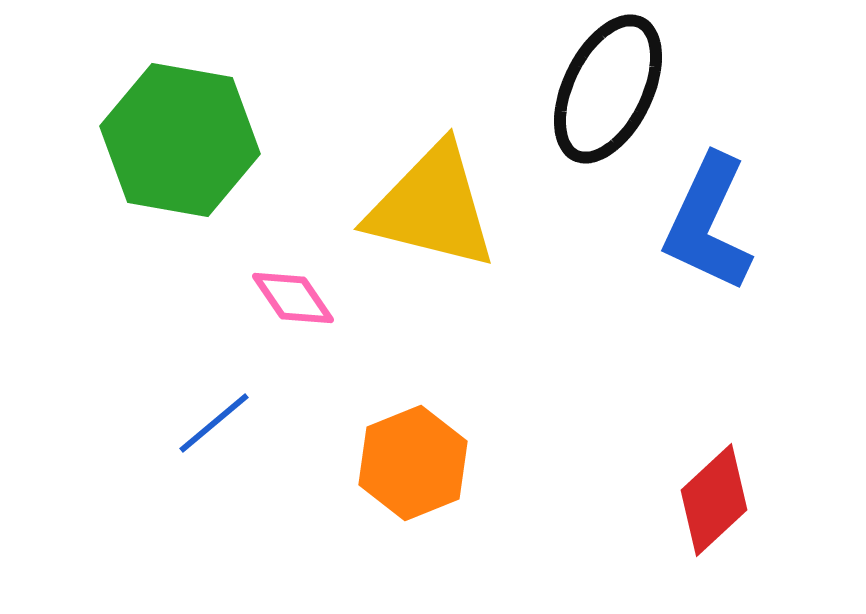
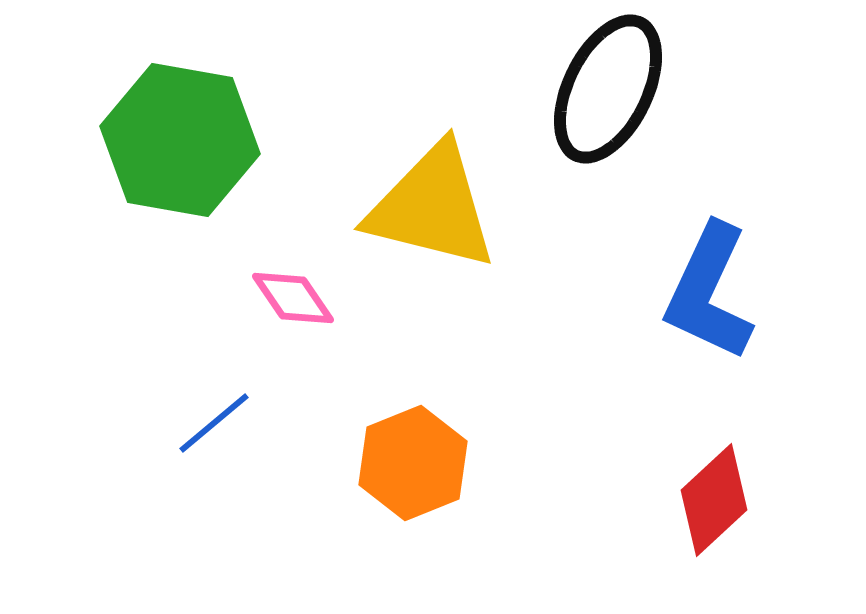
blue L-shape: moved 1 px right, 69 px down
